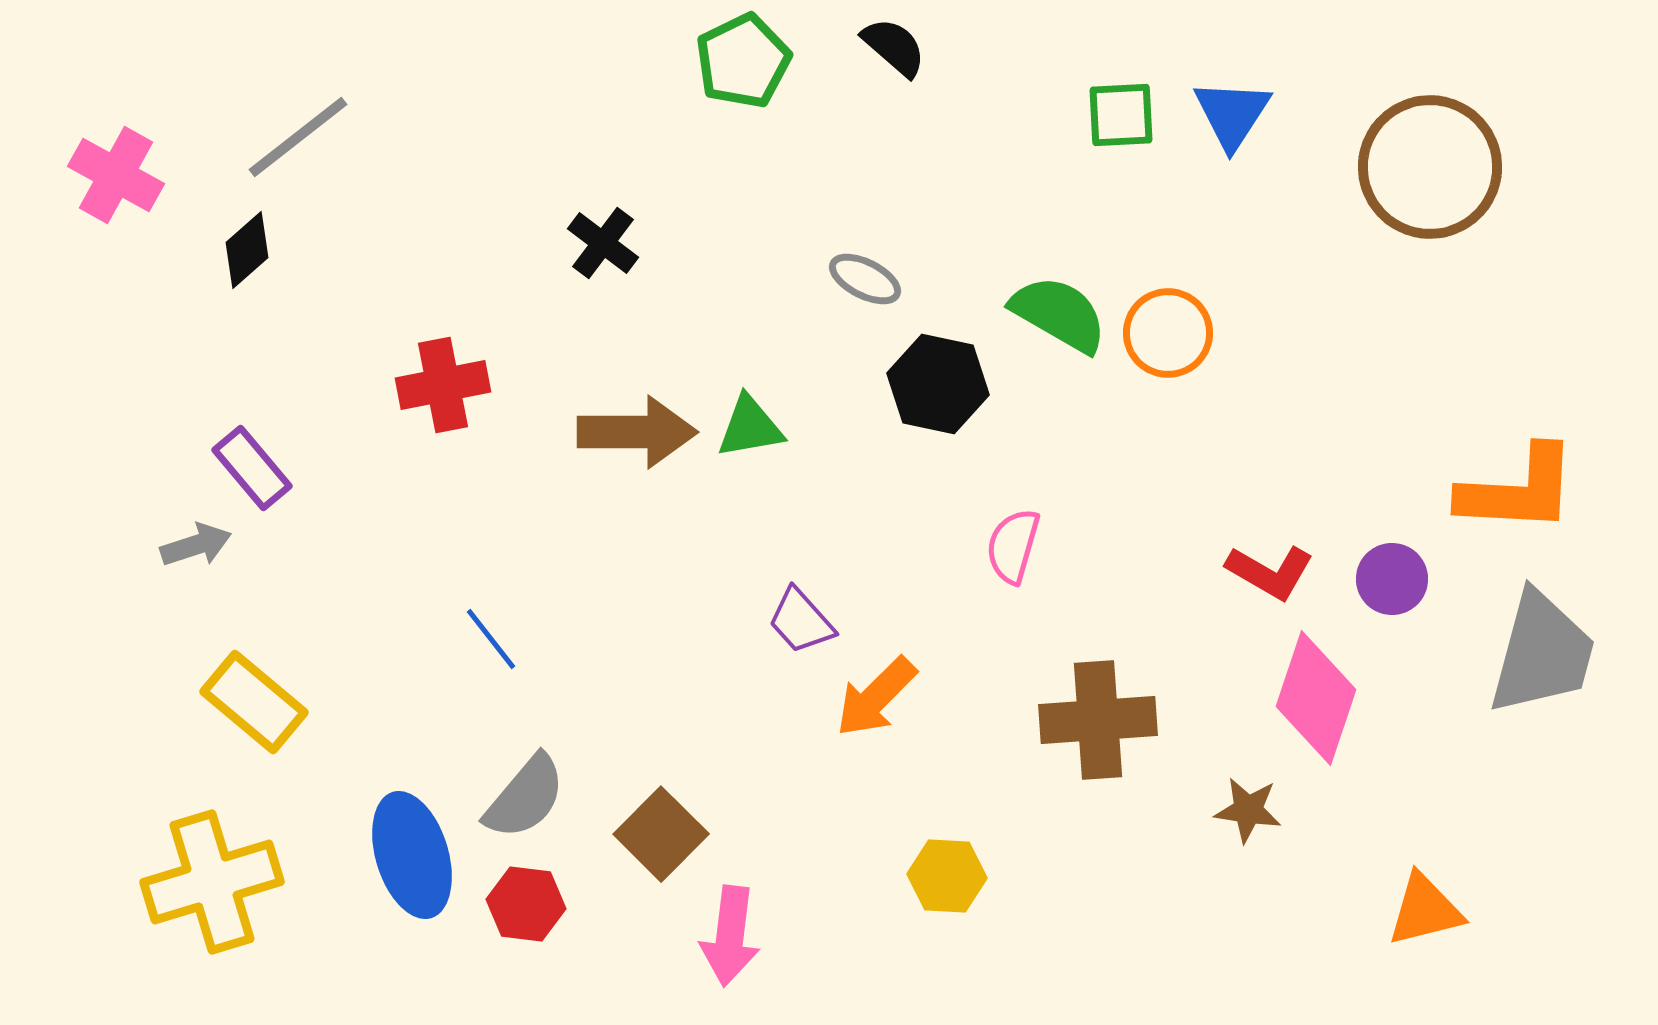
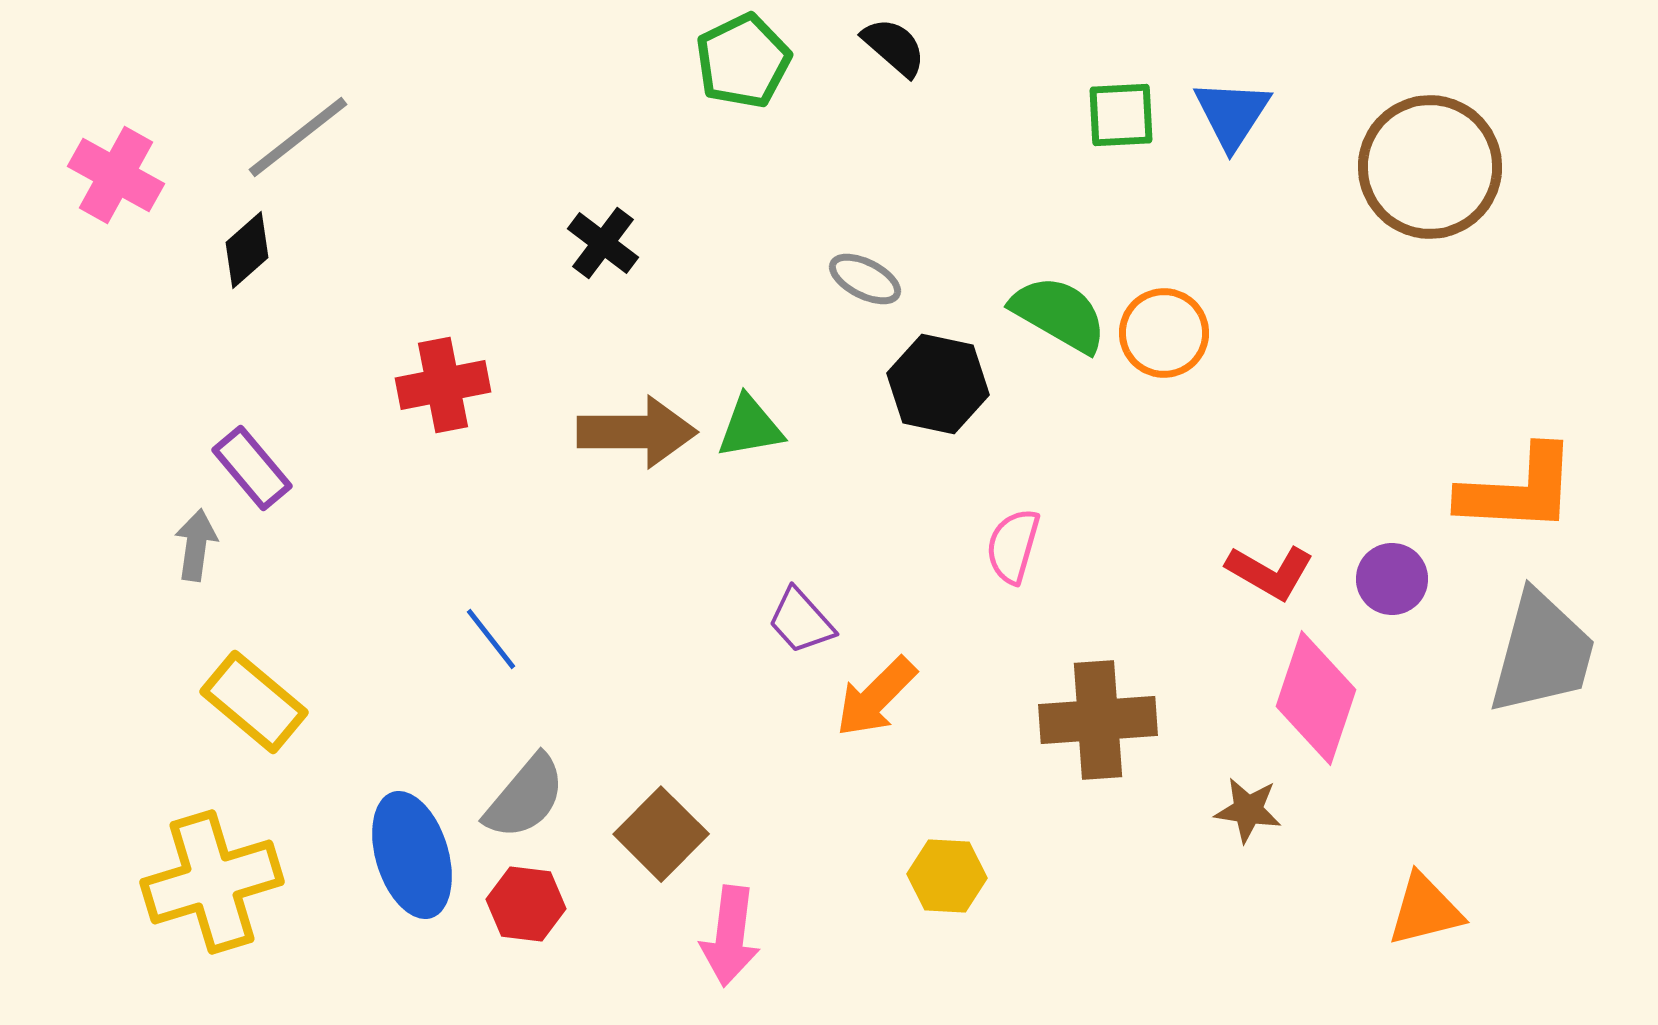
orange circle: moved 4 px left
gray arrow: rotated 64 degrees counterclockwise
